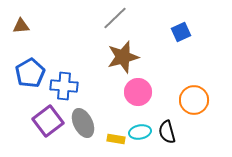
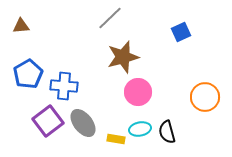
gray line: moved 5 px left
blue pentagon: moved 2 px left, 1 px down
orange circle: moved 11 px right, 3 px up
gray ellipse: rotated 12 degrees counterclockwise
cyan ellipse: moved 3 px up
